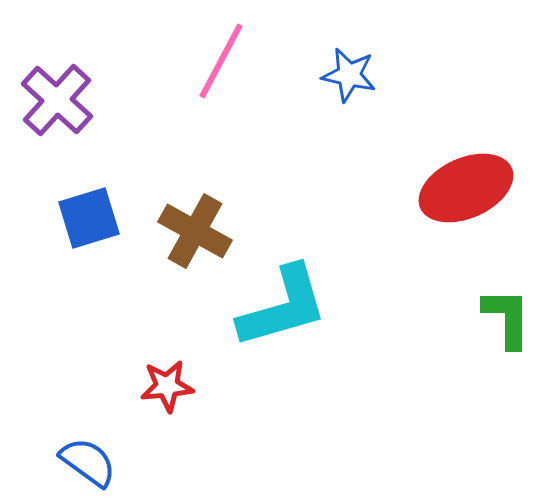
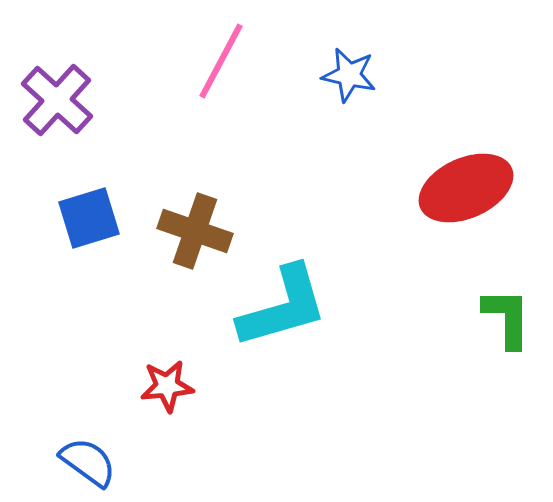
brown cross: rotated 10 degrees counterclockwise
